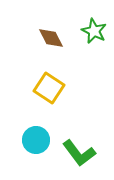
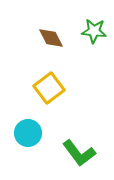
green star: rotated 20 degrees counterclockwise
yellow square: rotated 20 degrees clockwise
cyan circle: moved 8 px left, 7 px up
